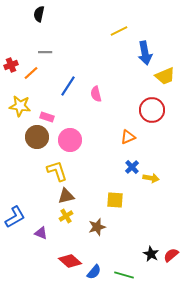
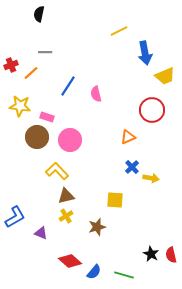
yellow L-shape: rotated 25 degrees counterclockwise
red semicircle: rotated 63 degrees counterclockwise
